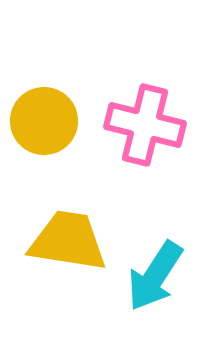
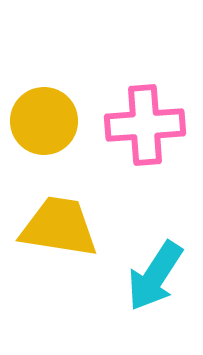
pink cross: rotated 18 degrees counterclockwise
yellow trapezoid: moved 9 px left, 14 px up
